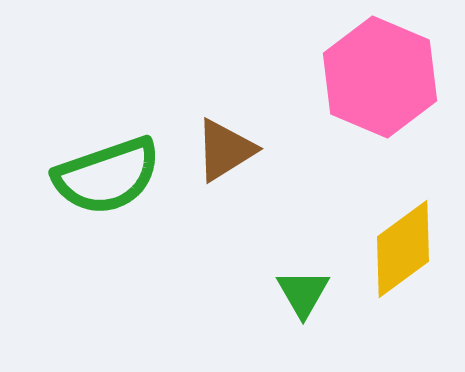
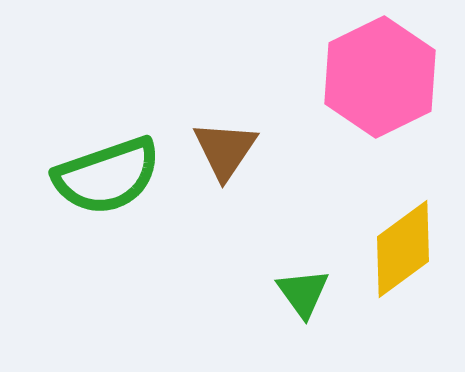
pink hexagon: rotated 11 degrees clockwise
brown triangle: rotated 24 degrees counterclockwise
green triangle: rotated 6 degrees counterclockwise
